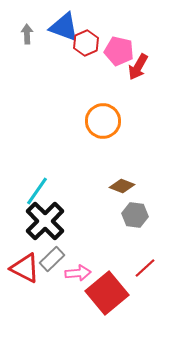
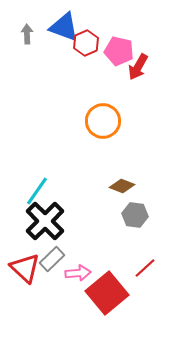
red triangle: rotated 16 degrees clockwise
